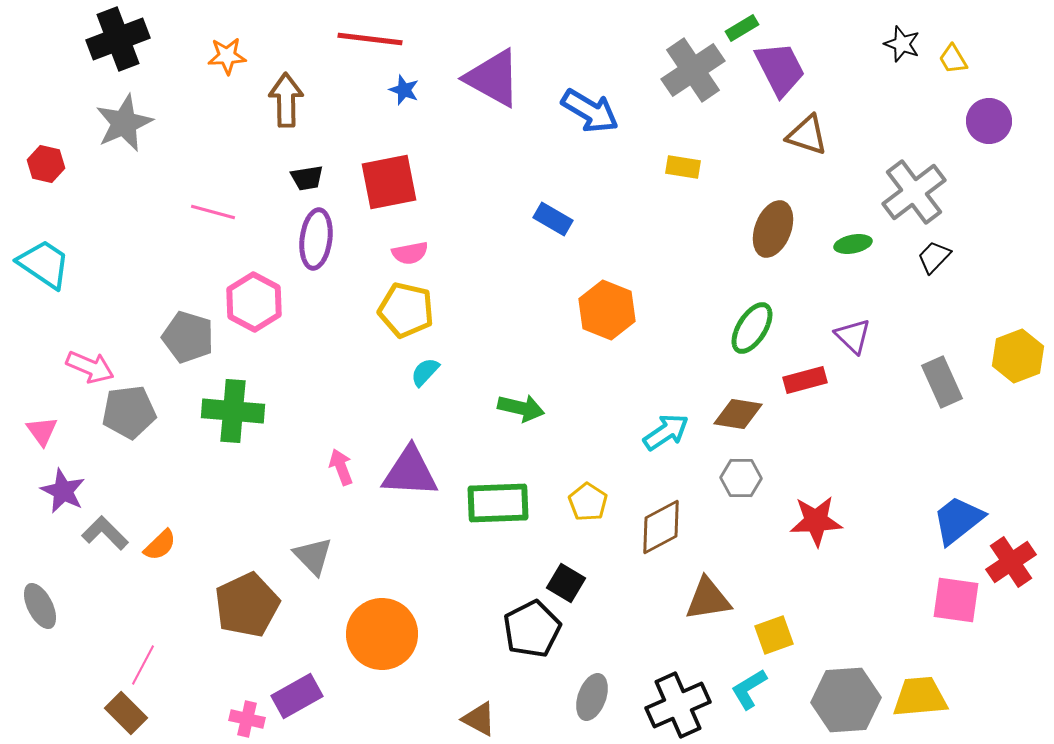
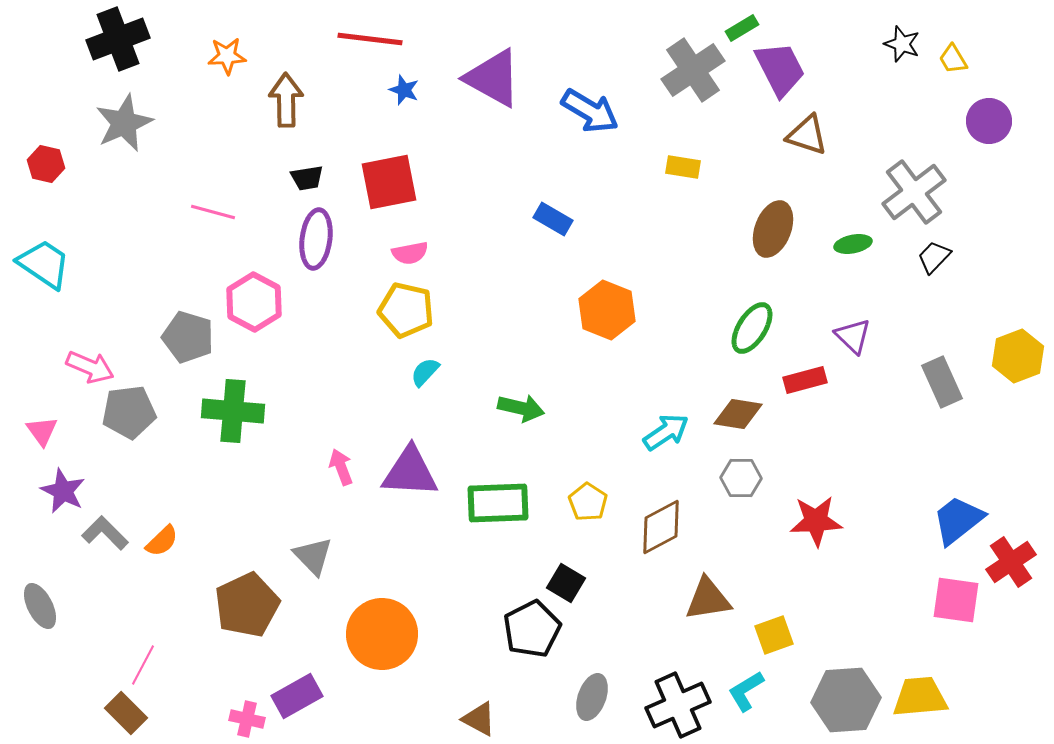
orange semicircle at (160, 545): moved 2 px right, 4 px up
cyan L-shape at (749, 689): moved 3 px left, 2 px down
